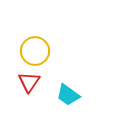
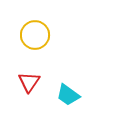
yellow circle: moved 16 px up
